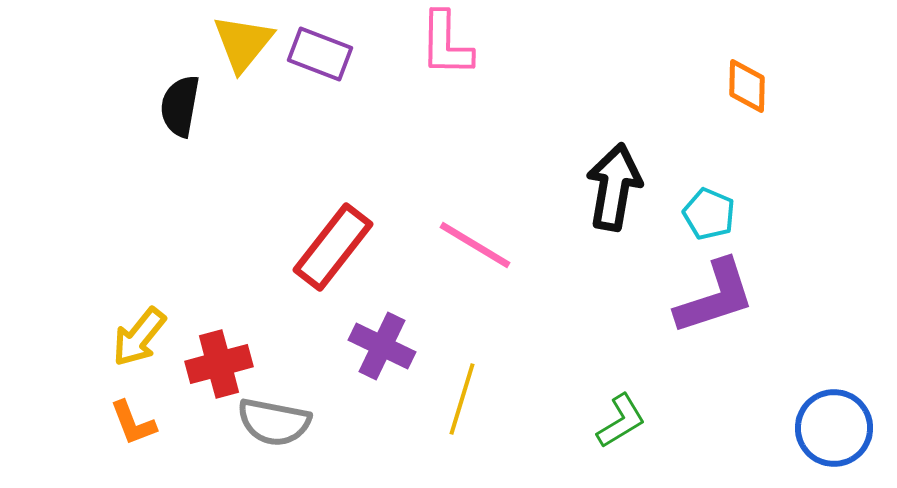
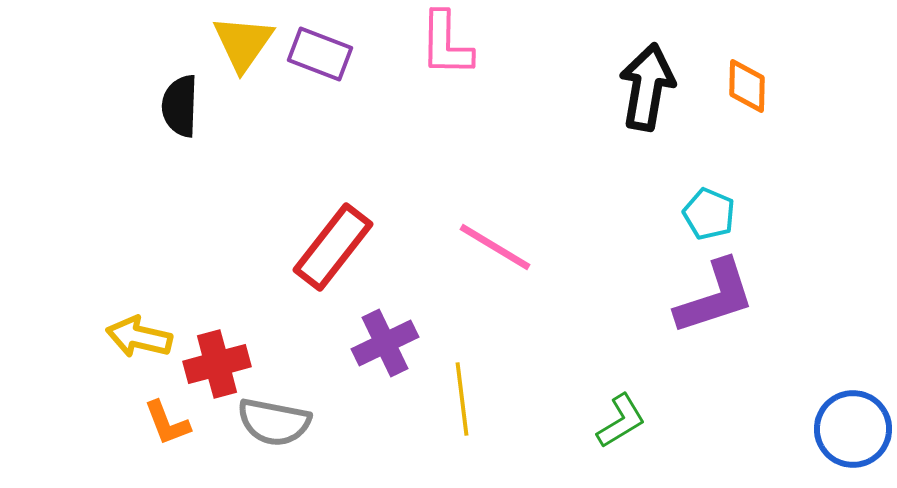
yellow triangle: rotated 4 degrees counterclockwise
black semicircle: rotated 8 degrees counterclockwise
black arrow: moved 33 px right, 100 px up
pink line: moved 20 px right, 2 px down
yellow arrow: rotated 64 degrees clockwise
purple cross: moved 3 px right, 3 px up; rotated 38 degrees clockwise
red cross: moved 2 px left
yellow line: rotated 24 degrees counterclockwise
orange L-shape: moved 34 px right
blue circle: moved 19 px right, 1 px down
